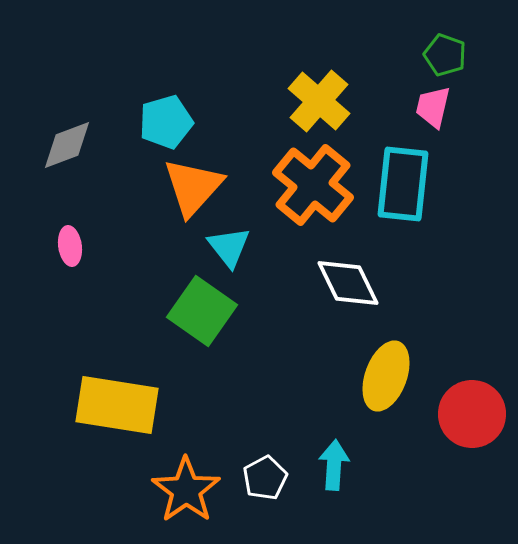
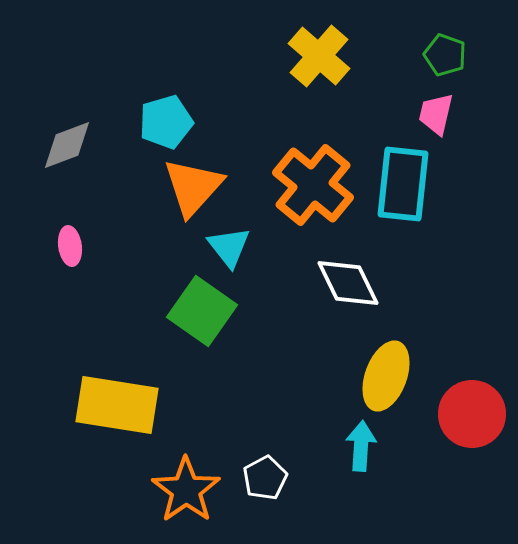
yellow cross: moved 45 px up
pink trapezoid: moved 3 px right, 7 px down
cyan arrow: moved 27 px right, 19 px up
